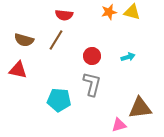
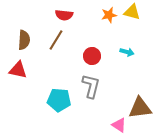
orange star: moved 3 px down
brown semicircle: rotated 102 degrees counterclockwise
cyan arrow: moved 1 px left, 5 px up; rotated 32 degrees clockwise
gray L-shape: moved 1 px left, 2 px down
pink triangle: rotated 49 degrees clockwise
